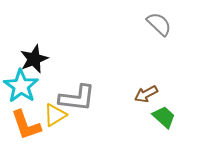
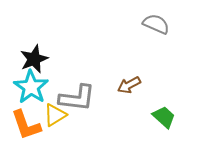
gray semicircle: moved 3 px left; rotated 20 degrees counterclockwise
cyan star: moved 10 px right, 1 px down
brown arrow: moved 17 px left, 9 px up
